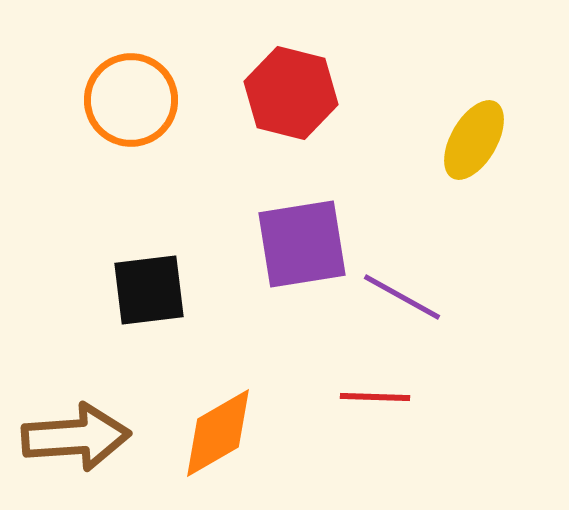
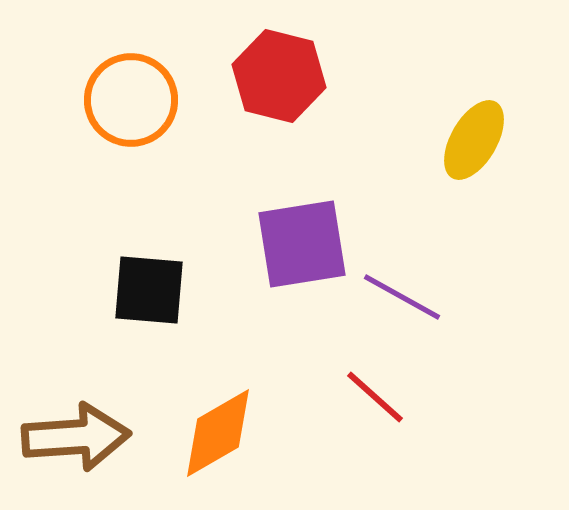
red hexagon: moved 12 px left, 17 px up
black square: rotated 12 degrees clockwise
red line: rotated 40 degrees clockwise
